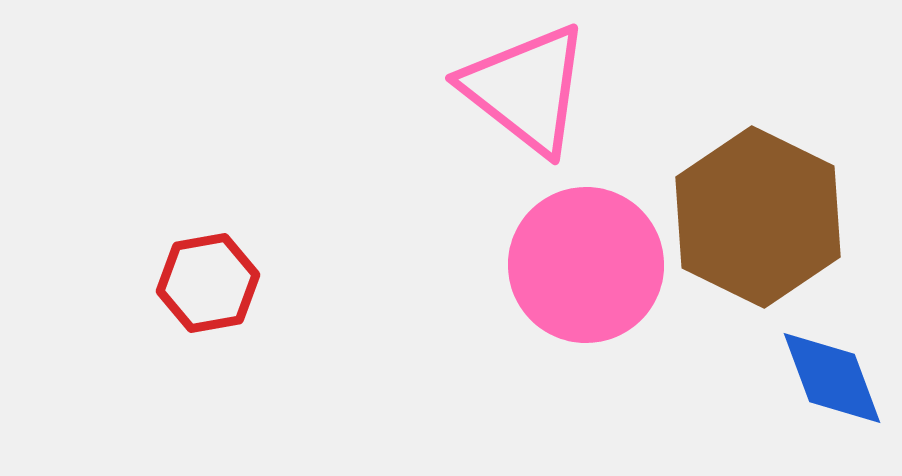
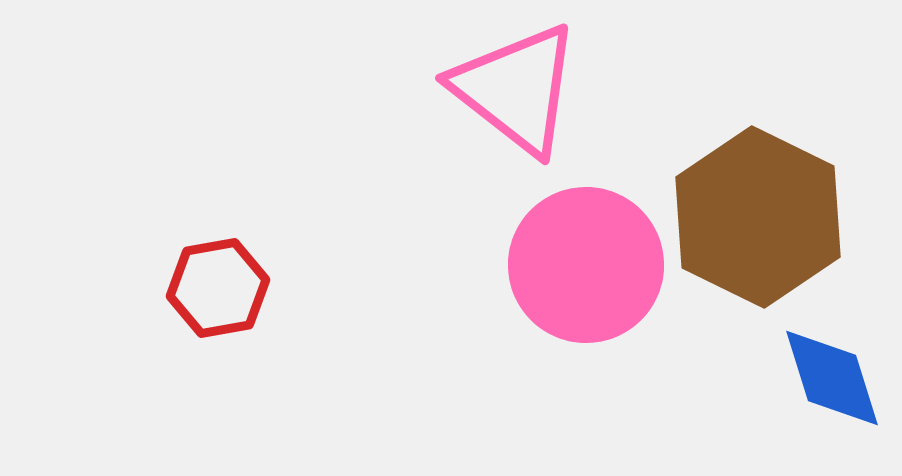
pink triangle: moved 10 px left
red hexagon: moved 10 px right, 5 px down
blue diamond: rotated 3 degrees clockwise
